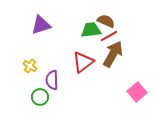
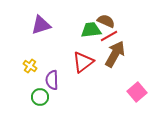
brown arrow: moved 2 px right
